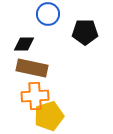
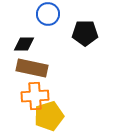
black pentagon: moved 1 px down
